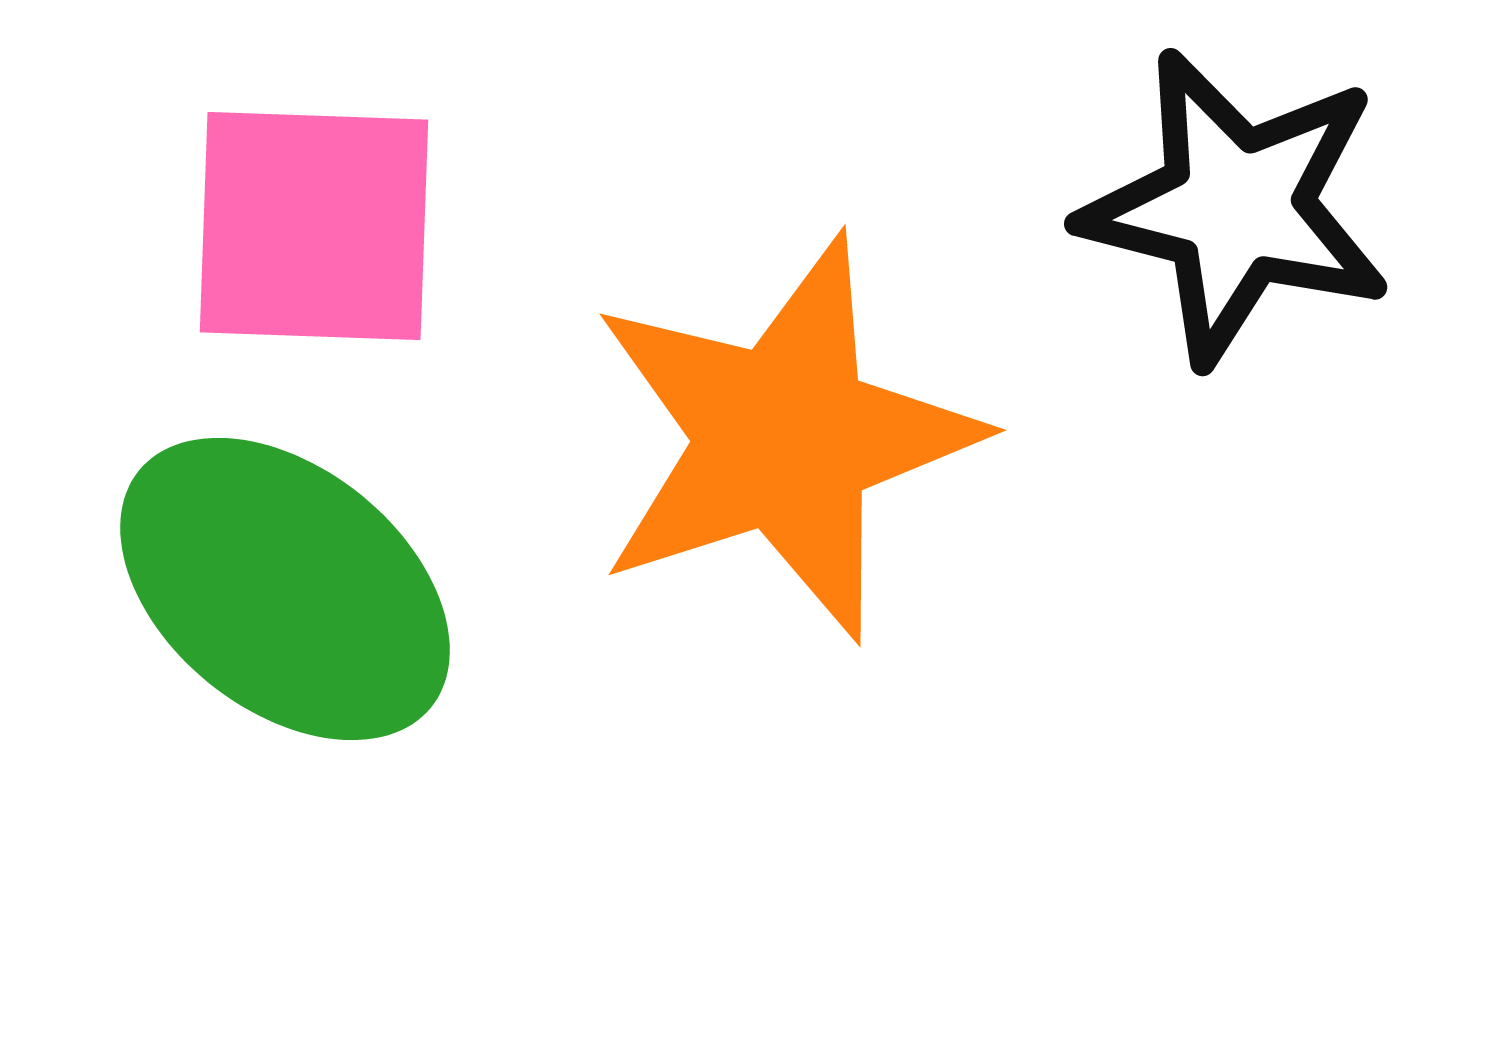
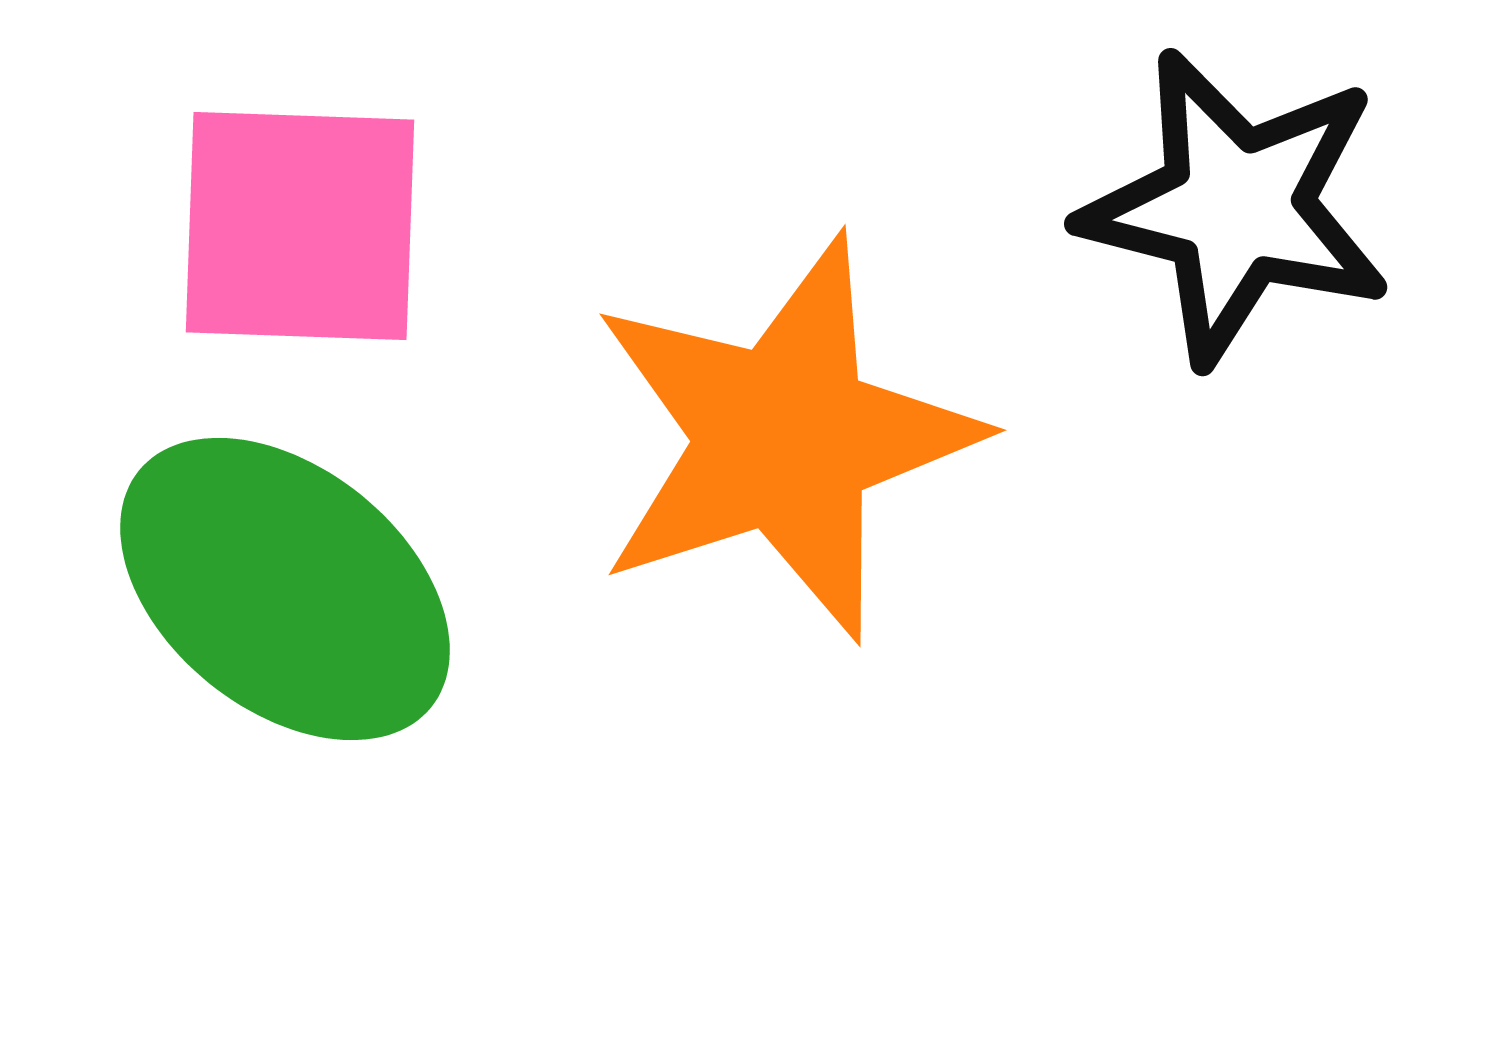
pink square: moved 14 px left
